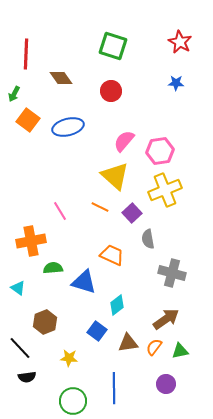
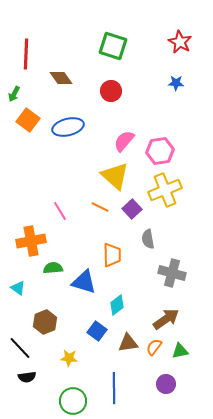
purple square: moved 4 px up
orange trapezoid: rotated 65 degrees clockwise
